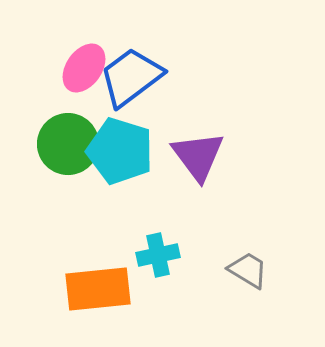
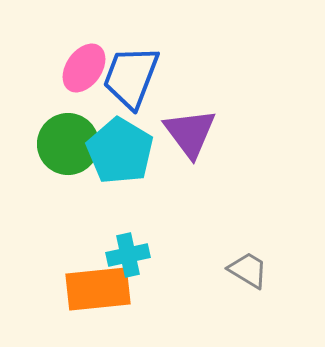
blue trapezoid: rotated 32 degrees counterclockwise
cyan pentagon: rotated 14 degrees clockwise
purple triangle: moved 8 px left, 23 px up
cyan cross: moved 30 px left
